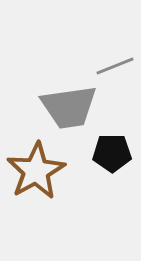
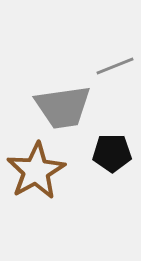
gray trapezoid: moved 6 px left
